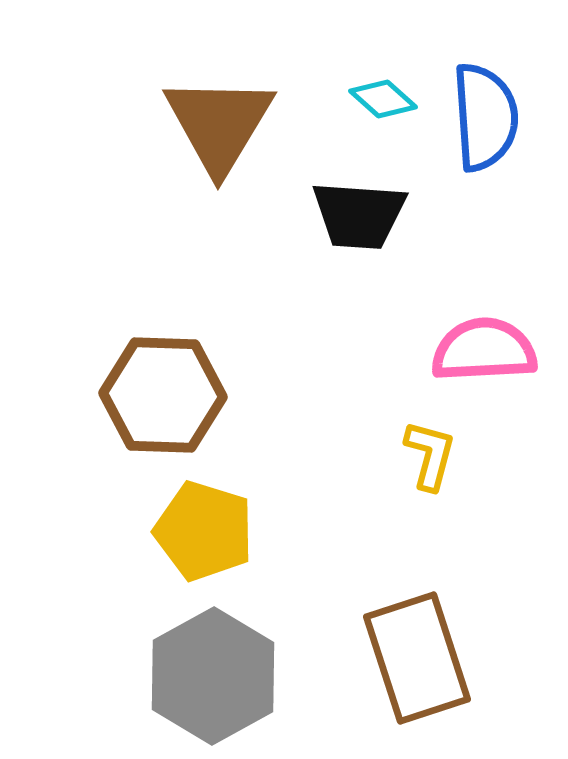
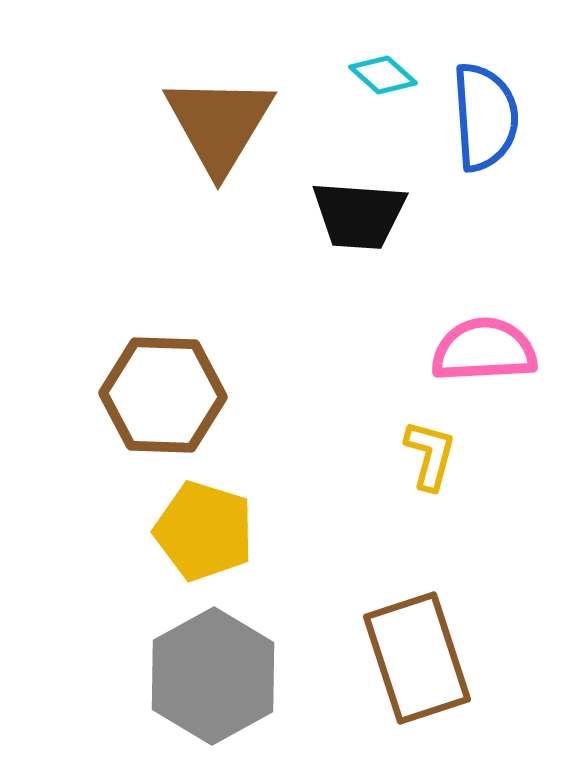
cyan diamond: moved 24 px up
